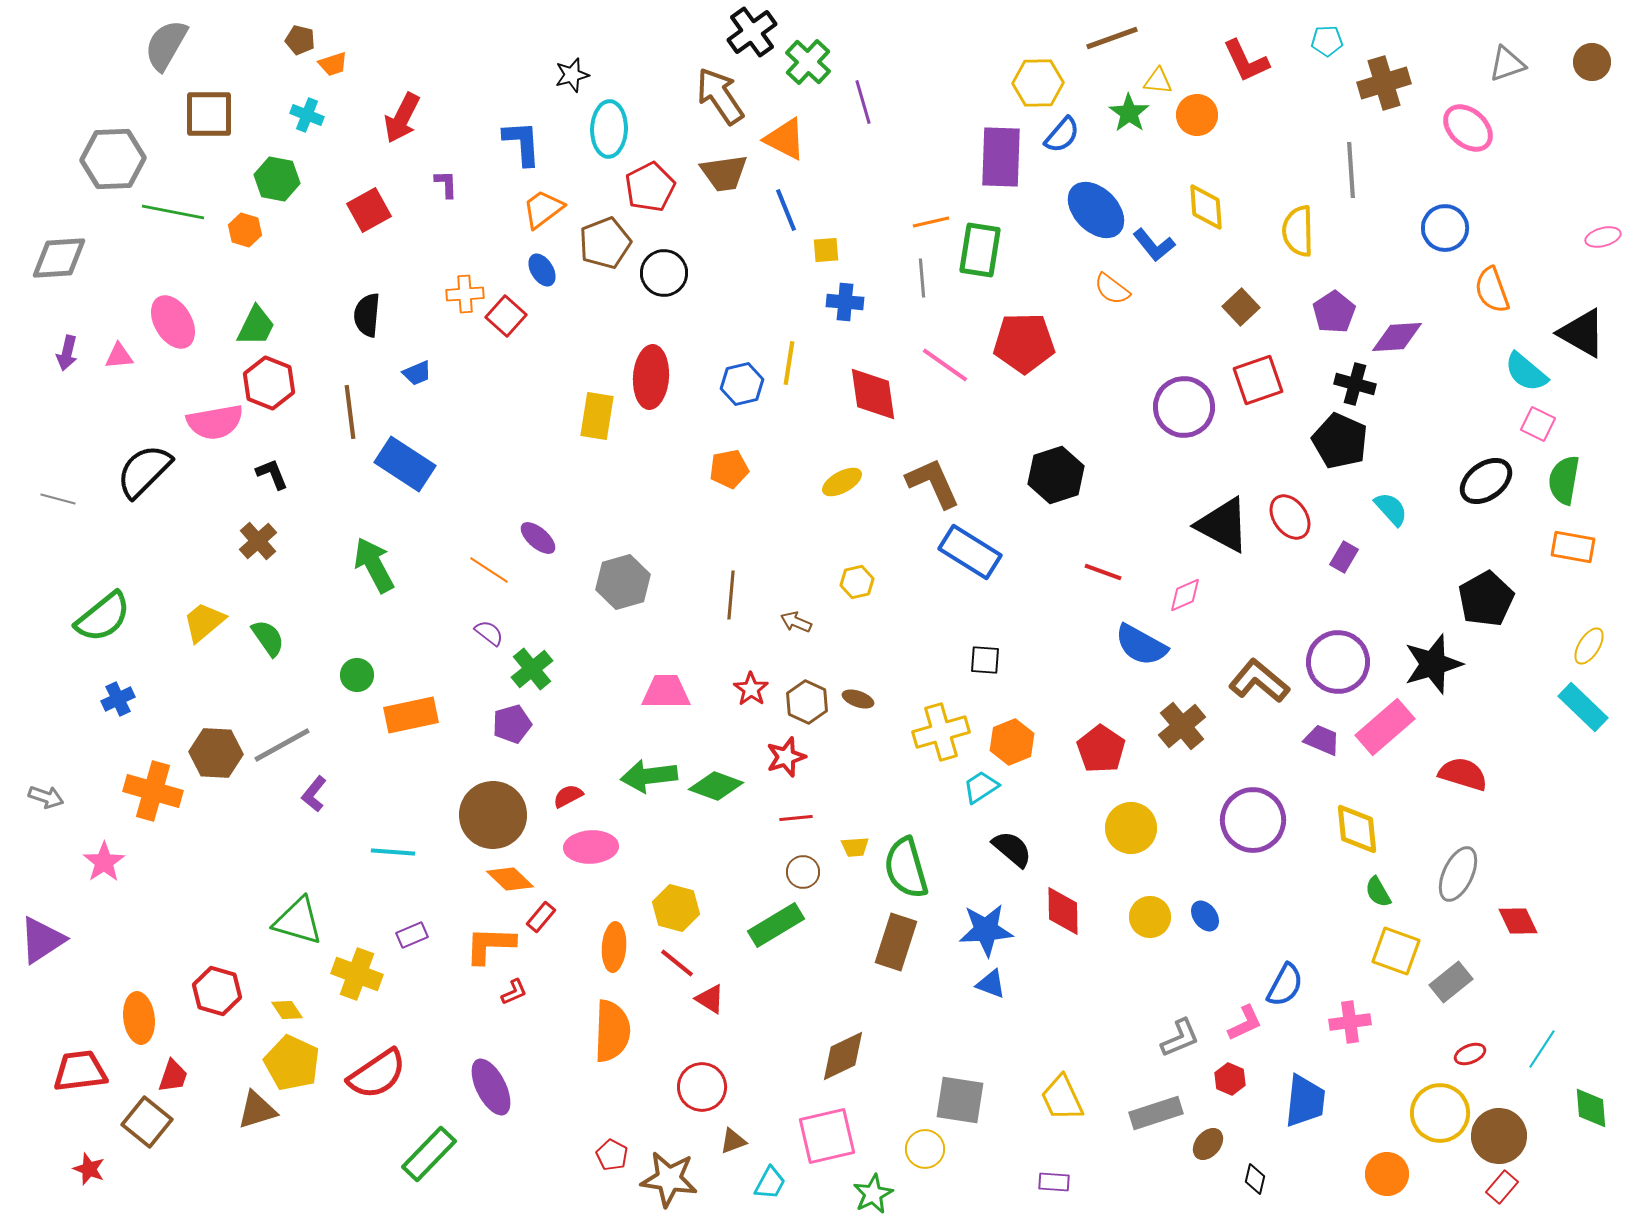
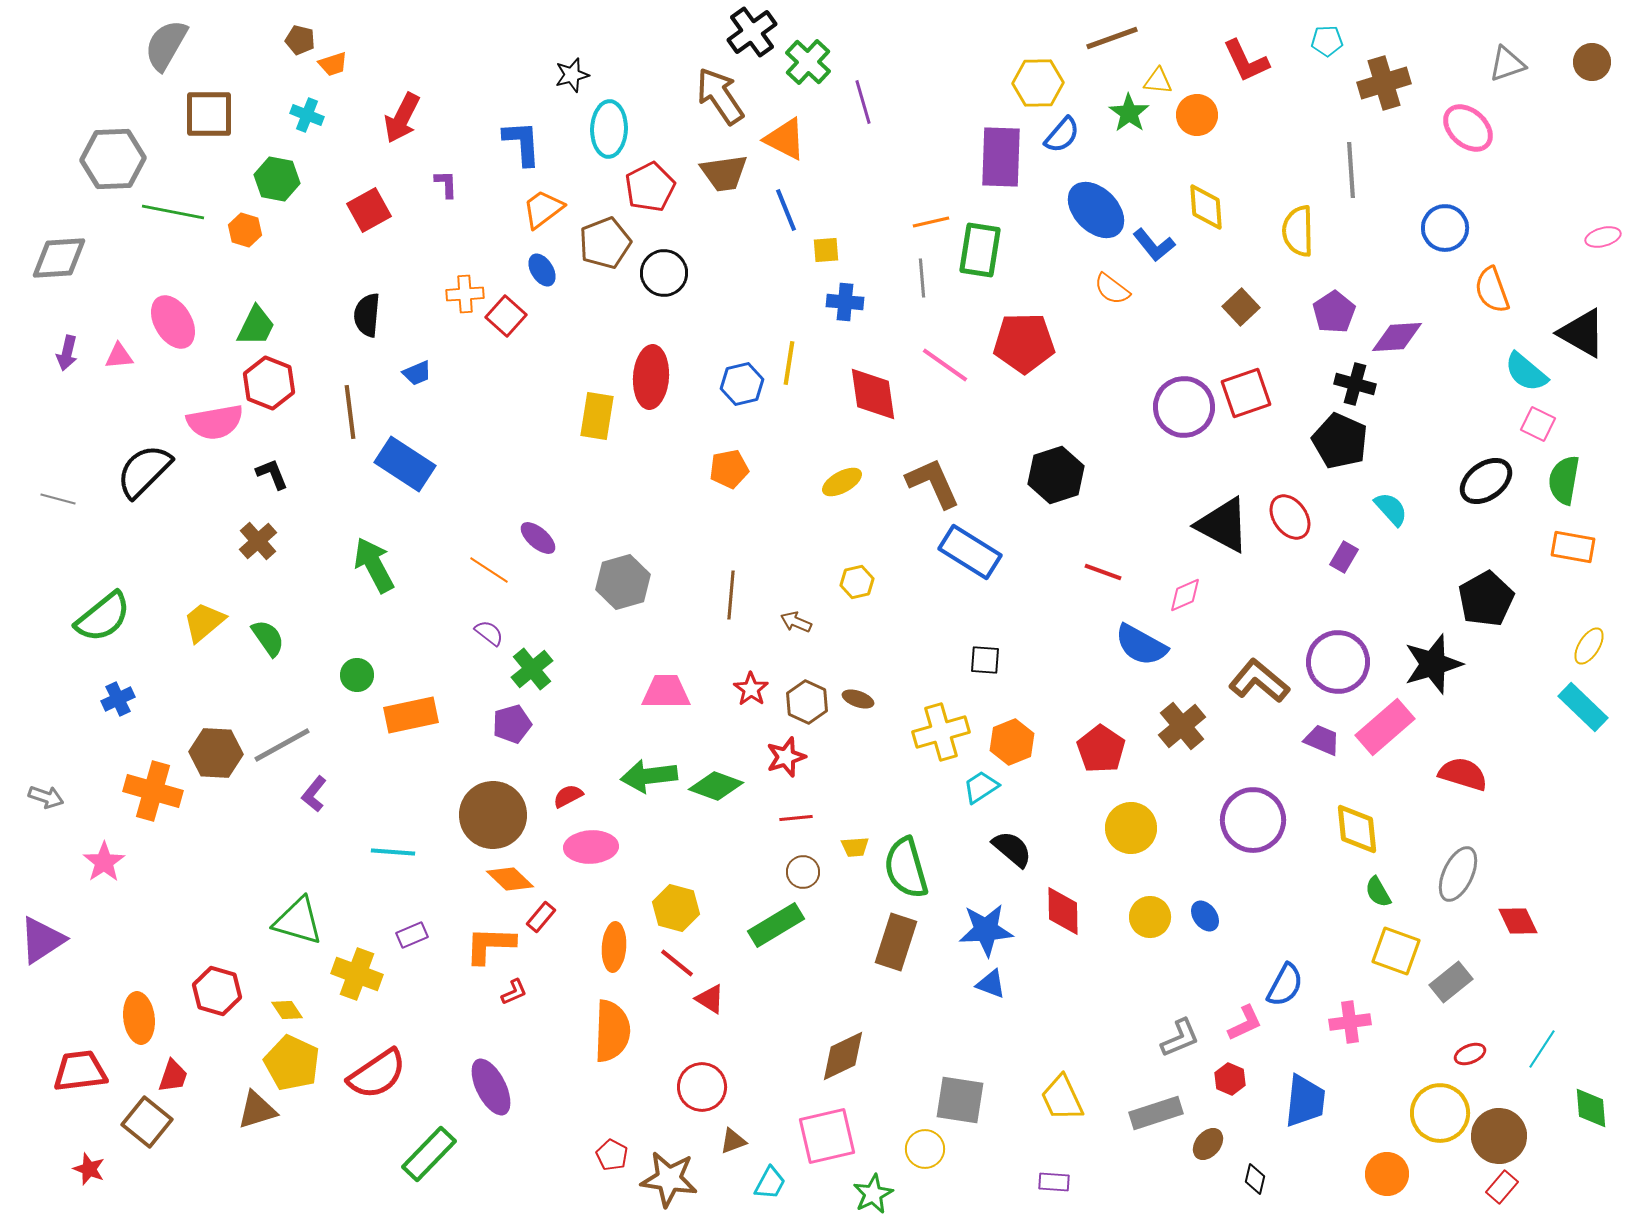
red square at (1258, 380): moved 12 px left, 13 px down
